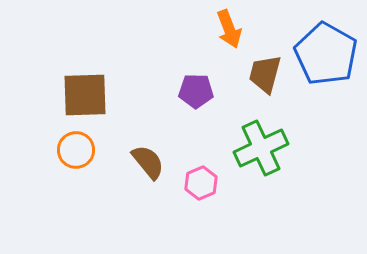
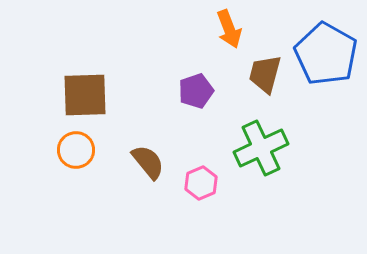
purple pentagon: rotated 20 degrees counterclockwise
